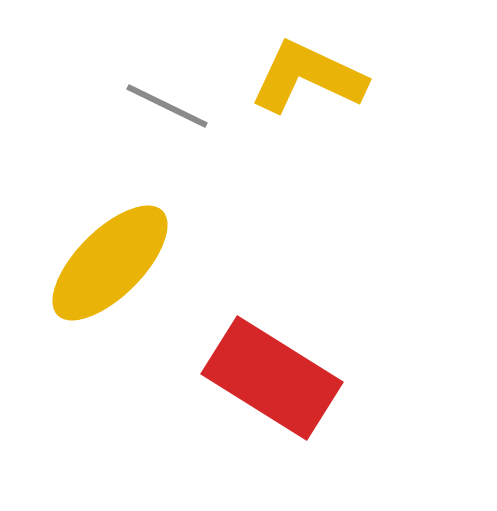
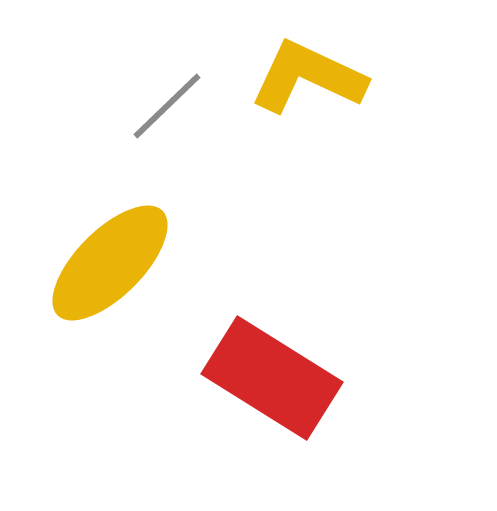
gray line: rotated 70 degrees counterclockwise
